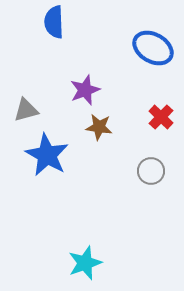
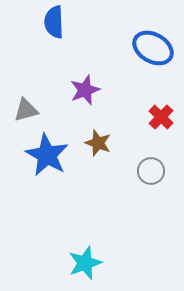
brown star: moved 1 px left, 16 px down; rotated 12 degrees clockwise
